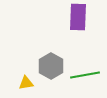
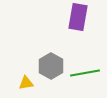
purple rectangle: rotated 8 degrees clockwise
green line: moved 2 px up
